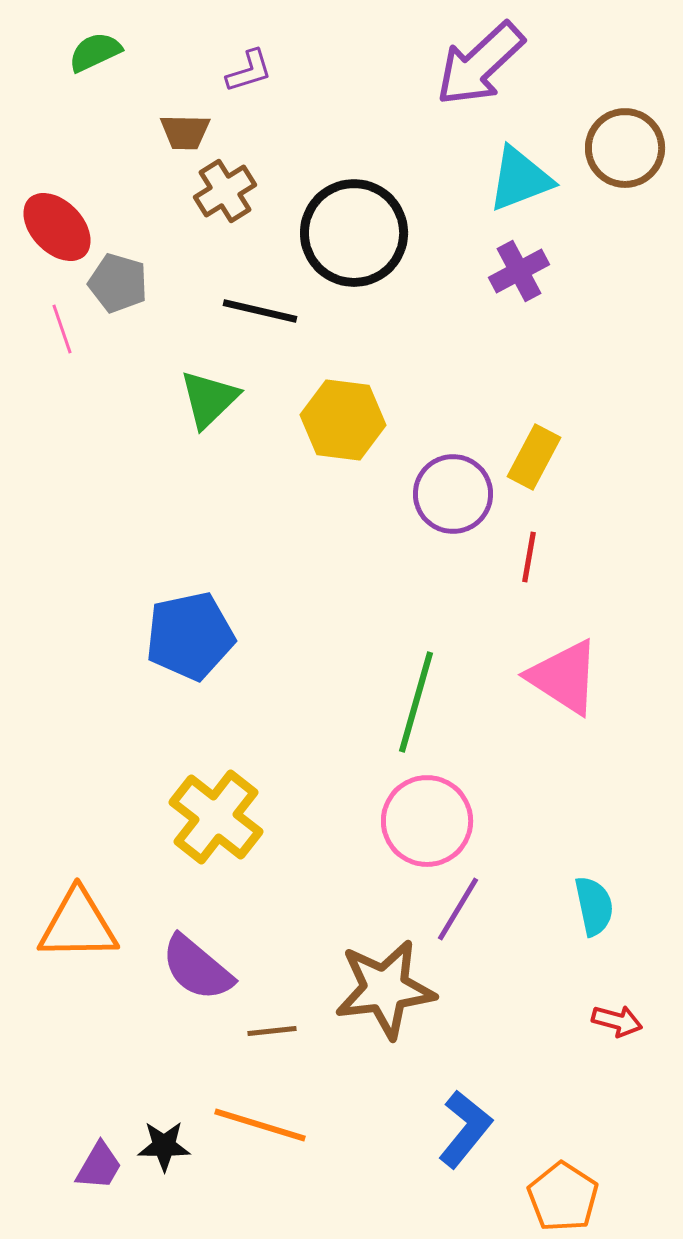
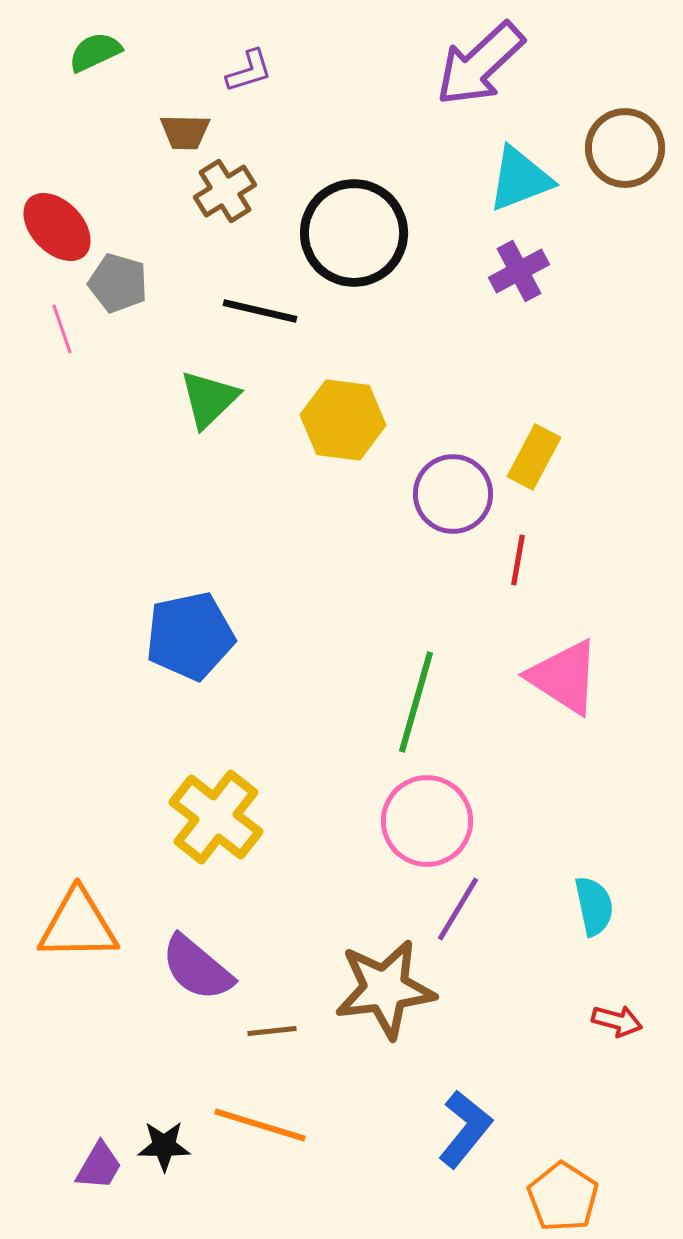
red line: moved 11 px left, 3 px down
